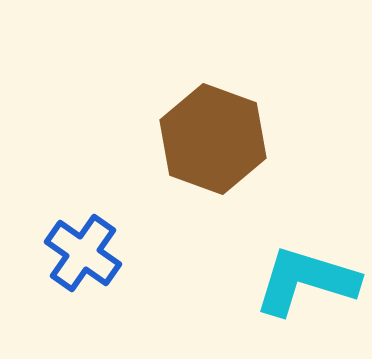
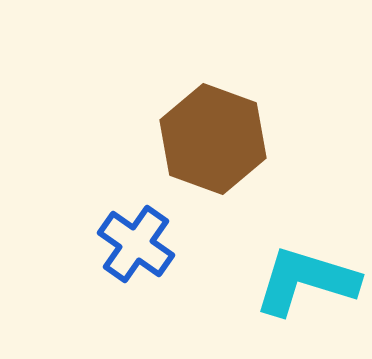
blue cross: moved 53 px right, 9 px up
